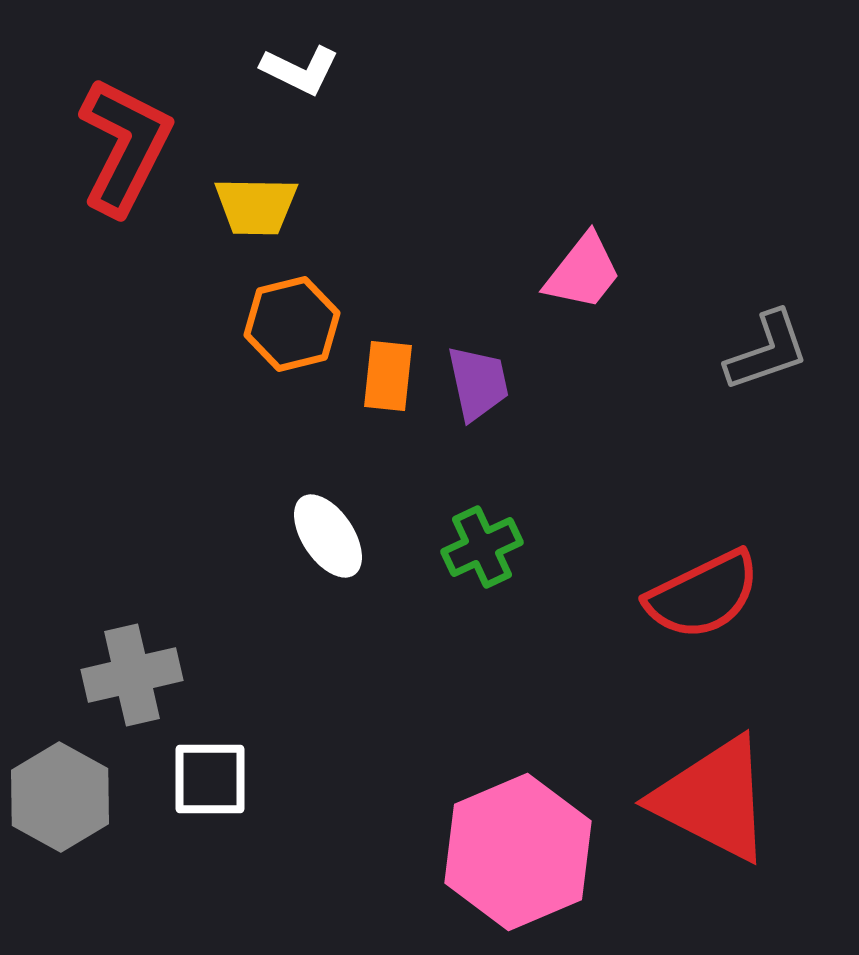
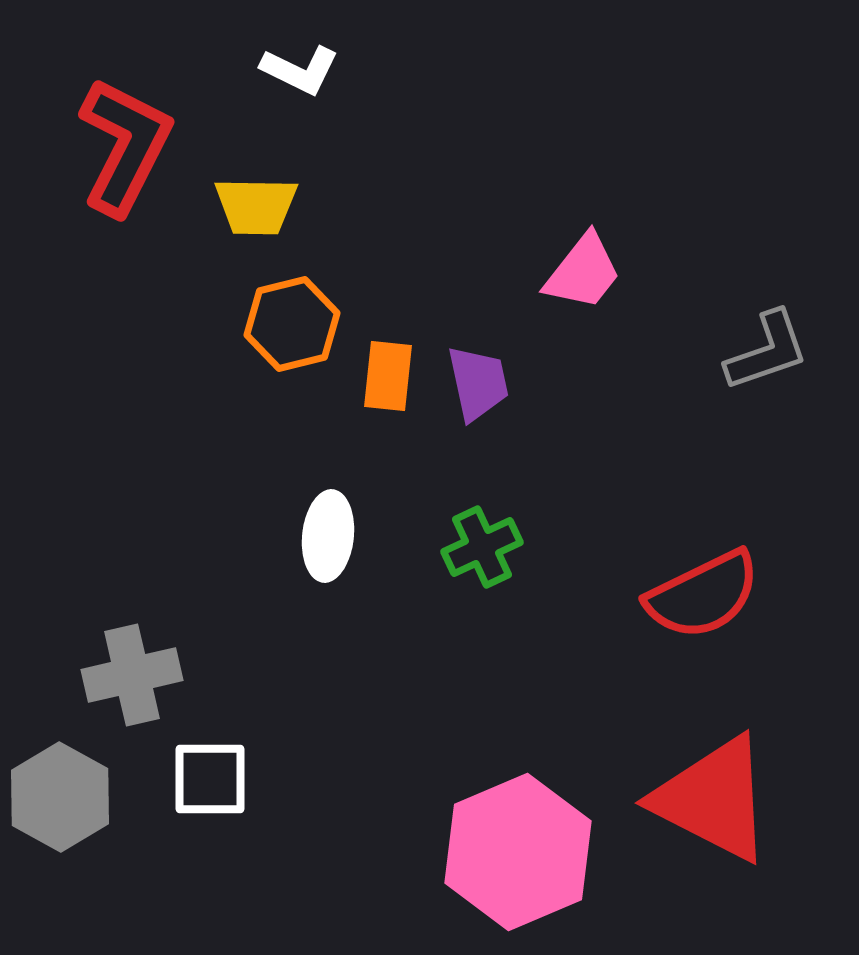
white ellipse: rotated 40 degrees clockwise
